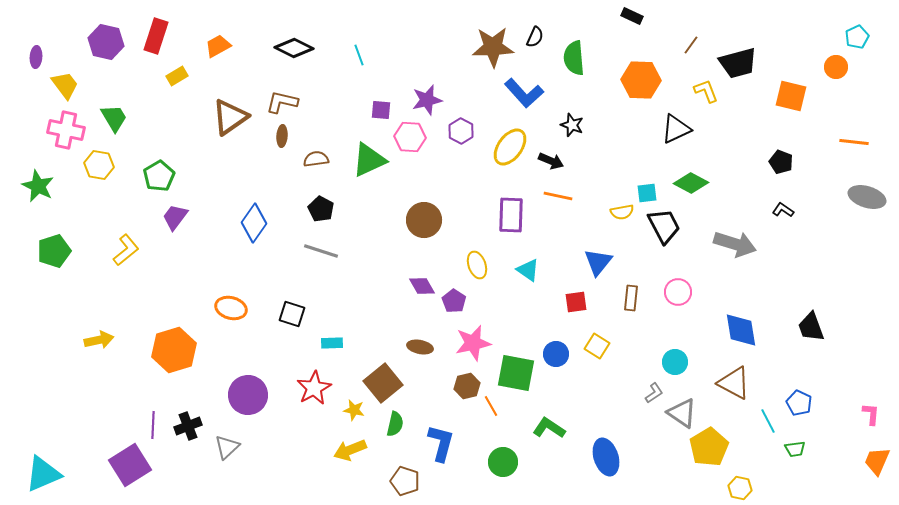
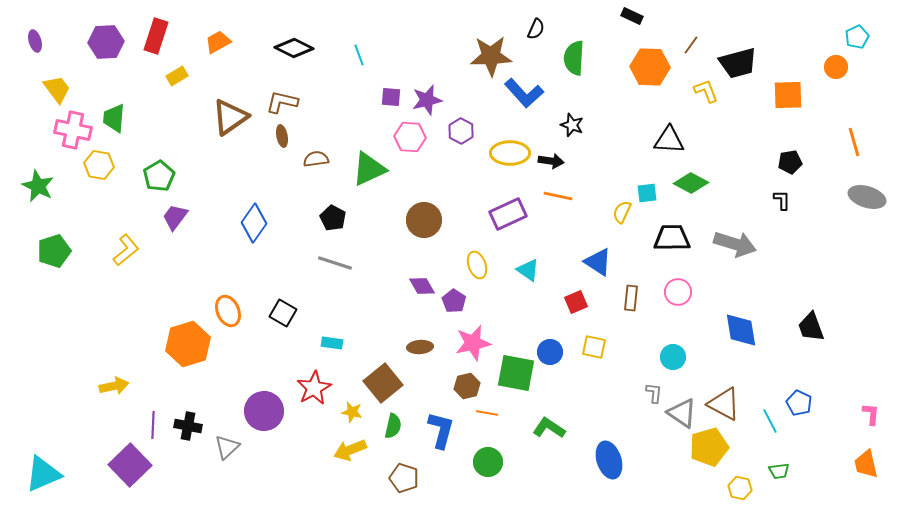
black semicircle at (535, 37): moved 1 px right, 8 px up
purple hexagon at (106, 42): rotated 16 degrees counterclockwise
orange trapezoid at (218, 46): moved 4 px up
brown star at (493, 47): moved 2 px left, 9 px down
purple ellipse at (36, 57): moved 1 px left, 16 px up; rotated 20 degrees counterclockwise
green semicircle at (574, 58): rotated 8 degrees clockwise
orange hexagon at (641, 80): moved 9 px right, 13 px up
yellow trapezoid at (65, 85): moved 8 px left, 4 px down
orange square at (791, 96): moved 3 px left, 1 px up; rotated 16 degrees counterclockwise
purple square at (381, 110): moved 10 px right, 13 px up
green trapezoid at (114, 118): rotated 144 degrees counterclockwise
black triangle at (676, 129): moved 7 px left, 11 px down; rotated 28 degrees clockwise
pink cross at (66, 130): moved 7 px right
brown ellipse at (282, 136): rotated 15 degrees counterclockwise
orange line at (854, 142): rotated 68 degrees clockwise
yellow ellipse at (510, 147): moved 6 px down; rotated 54 degrees clockwise
green triangle at (369, 160): moved 9 px down
black arrow at (551, 161): rotated 15 degrees counterclockwise
black pentagon at (781, 162): moved 9 px right; rotated 30 degrees counterclockwise
black pentagon at (321, 209): moved 12 px right, 9 px down
black L-shape at (783, 210): moved 1 px left, 10 px up; rotated 55 degrees clockwise
yellow semicircle at (622, 212): rotated 125 degrees clockwise
purple rectangle at (511, 215): moved 3 px left, 1 px up; rotated 63 degrees clockwise
black trapezoid at (664, 226): moved 8 px right, 12 px down; rotated 63 degrees counterclockwise
gray line at (321, 251): moved 14 px right, 12 px down
blue triangle at (598, 262): rotated 36 degrees counterclockwise
red square at (576, 302): rotated 15 degrees counterclockwise
orange ellipse at (231, 308): moved 3 px left, 3 px down; rotated 52 degrees clockwise
black square at (292, 314): moved 9 px left, 1 px up; rotated 12 degrees clockwise
yellow arrow at (99, 340): moved 15 px right, 46 px down
cyan rectangle at (332, 343): rotated 10 degrees clockwise
yellow square at (597, 346): moved 3 px left, 1 px down; rotated 20 degrees counterclockwise
brown ellipse at (420, 347): rotated 15 degrees counterclockwise
orange hexagon at (174, 350): moved 14 px right, 6 px up
blue circle at (556, 354): moved 6 px left, 2 px up
cyan circle at (675, 362): moved 2 px left, 5 px up
brown triangle at (734, 383): moved 10 px left, 21 px down
gray L-shape at (654, 393): rotated 50 degrees counterclockwise
purple circle at (248, 395): moved 16 px right, 16 px down
orange line at (491, 406): moved 4 px left, 7 px down; rotated 50 degrees counterclockwise
yellow star at (354, 410): moved 2 px left, 2 px down
cyan line at (768, 421): moved 2 px right
green semicircle at (395, 424): moved 2 px left, 2 px down
black cross at (188, 426): rotated 32 degrees clockwise
blue L-shape at (441, 443): moved 13 px up
yellow pentagon at (709, 447): rotated 15 degrees clockwise
green trapezoid at (795, 449): moved 16 px left, 22 px down
blue ellipse at (606, 457): moved 3 px right, 3 px down
orange trapezoid at (877, 461): moved 11 px left, 3 px down; rotated 36 degrees counterclockwise
green circle at (503, 462): moved 15 px left
purple square at (130, 465): rotated 12 degrees counterclockwise
brown pentagon at (405, 481): moved 1 px left, 3 px up
